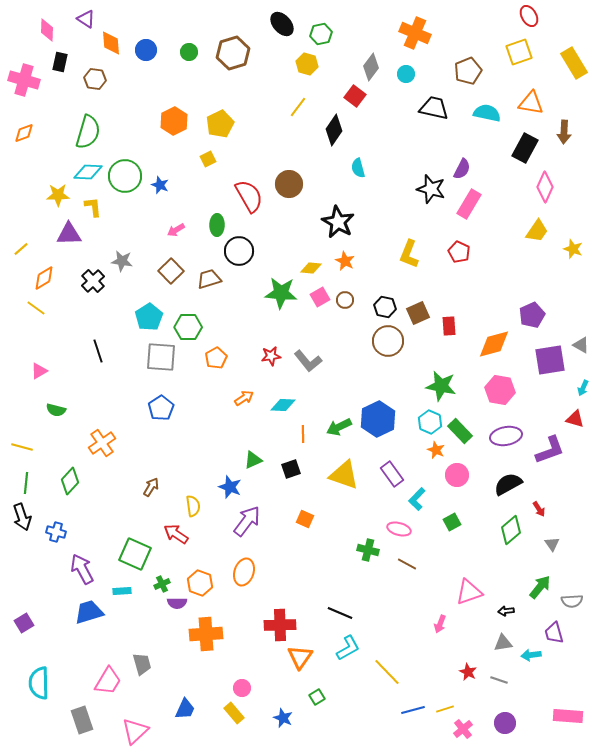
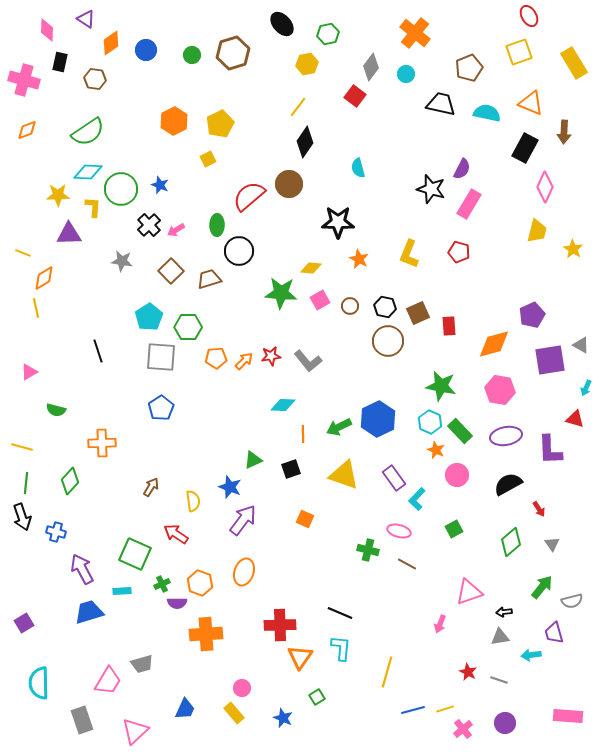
orange cross at (415, 33): rotated 16 degrees clockwise
green hexagon at (321, 34): moved 7 px right
orange diamond at (111, 43): rotated 60 degrees clockwise
green circle at (189, 52): moved 3 px right, 3 px down
yellow hexagon at (307, 64): rotated 25 degrees counterclockwise
brown pentagon at (468, 71): moved 1 px right, 3 px up
orange triangle at (531, 103): rotated 12 degrees clockwise
black trapezoid at (434, 108): moved 7 px right, 4 px up
black diamond at (334, 130): moved 29 px left, 12 px down
green semicircle at (88, 132): rotated 40 degrees clockwise
orange diamond at (24, 133): moved 3 px right, 3 px up
green circle at (125, 176): moved 4 px left, 13 px down
red semicircle at (249, 196): rotated 100 degrees counterclockwise
yellow L-shape at (93, 207): rotated 10 degrees clockwise
black star at (338, 222): rotated 28 degrees counterclockwise
yellow trapezoid at (537, 231): rotated 20 degrees counterclockwise
yellow line at (21, 249): moved 2 px right, 4 px down; rotated 63 degrees clockwise
yellow star at (573, 249): rotated 12 degrees clockwise
red pentagon at (459, 252): rotated 10 degrees counterclockwise
orange star at (345, 261): moved 14 px right, 2 px up
black cross at (93, 281): moved 56 px right, 56 px up
pink square at (320, 297): moved 3 px down
brown circle at (345, 300): moved 5 px right, 6 px down
yellow line at (36, 308): rotated 42 degrees clockwise
orange pentagon at (216, 358): rotated 25 degrees clockwise
pink triangle at (39, 371): moved 10 px left, 1 px down
cyan arrow at (583, 388): moved 3 px right
orange arrow at (244, 398): moved 37 px up; rotated 12 degrees counterclockwise
orange cross at (102, 443): rotated 32 degrees clockwise
purple L-shape at (550, 450): rotated 108 degrees clockwise
purple rectangle at (392, 474): moved 2 px right, 4 px down
yellow semicircle at (193, 506): moved 5 px up
purple arrow at (247, 521): moved 4 px left, 1 px up
green square at (452, 522): moved 2 px right, 7 px down
pink ellipse at (399, 529): moved 2 px down
green diamond at (511, 530): moved 12 px down
green arrow at (540, 587): moved 2 px right
gray semicircle at (572, 601): rotated 10 degrees counterclockwise
black arrow at (506, 611): moved 2 px left, 1 px down
gray triangle at (503, 643): moved 3 px left, 6 px up
cyan L-shape at (348, 648): moved 7 px left; rotated 56 degrees counterclockwise
gray trapezoid at (142, 664): rotated 90 degrees clockwise
yellow line at (387, 672): rotated 60 degrees clockwise
